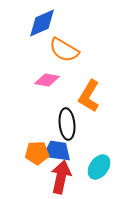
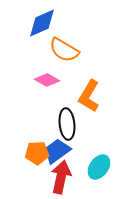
pink diamond: rotated 20 degrees clockwise
blue trapezoid: rotated 44 degrees counterclockwise
